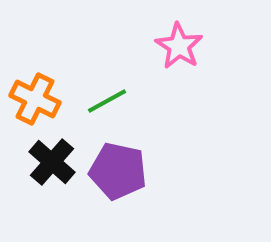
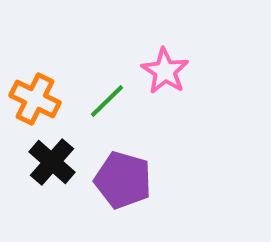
pink star: moved 14 px left, 25 px down
green line: rotated 15 degrees counterclockwise
purple pentagon: moved 5 px right, 9 px down; rotated 4 degrees clockwise
